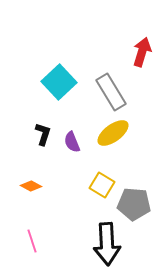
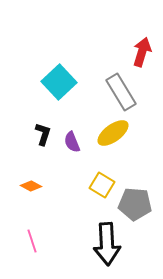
gray rectangle: moved 10 px right
gray pentagon: moved 1 px right
